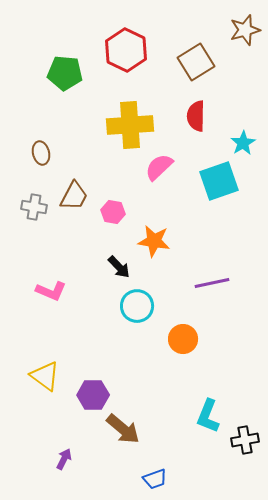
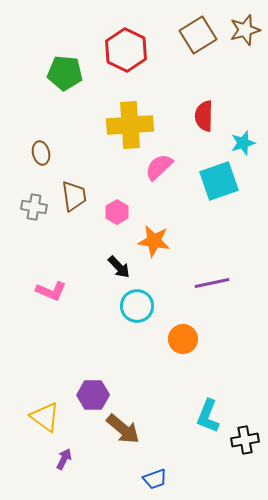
brown square: moved 2 px right, 27 px up
red semicircle: moved 8 px right
cyan star: rotated 15 degrees clockwise
brown trapezoid: rotated 36 degrees counterclockwise
pink hexagon: moved 4 px right; rotated 20 degrees clockwise
yellow triangle: moved 41 px down
